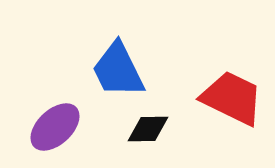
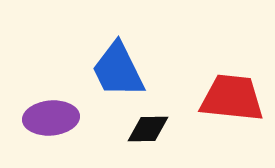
red trapezoid: rotated 20 degrees counterclockwise
purple ellipse: moved 4 px left, 9 px up; rotated 38 degrees clockwise
